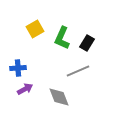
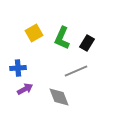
yellow square: moved 1 px left, 4 px down
gray line: moved 2 px left
